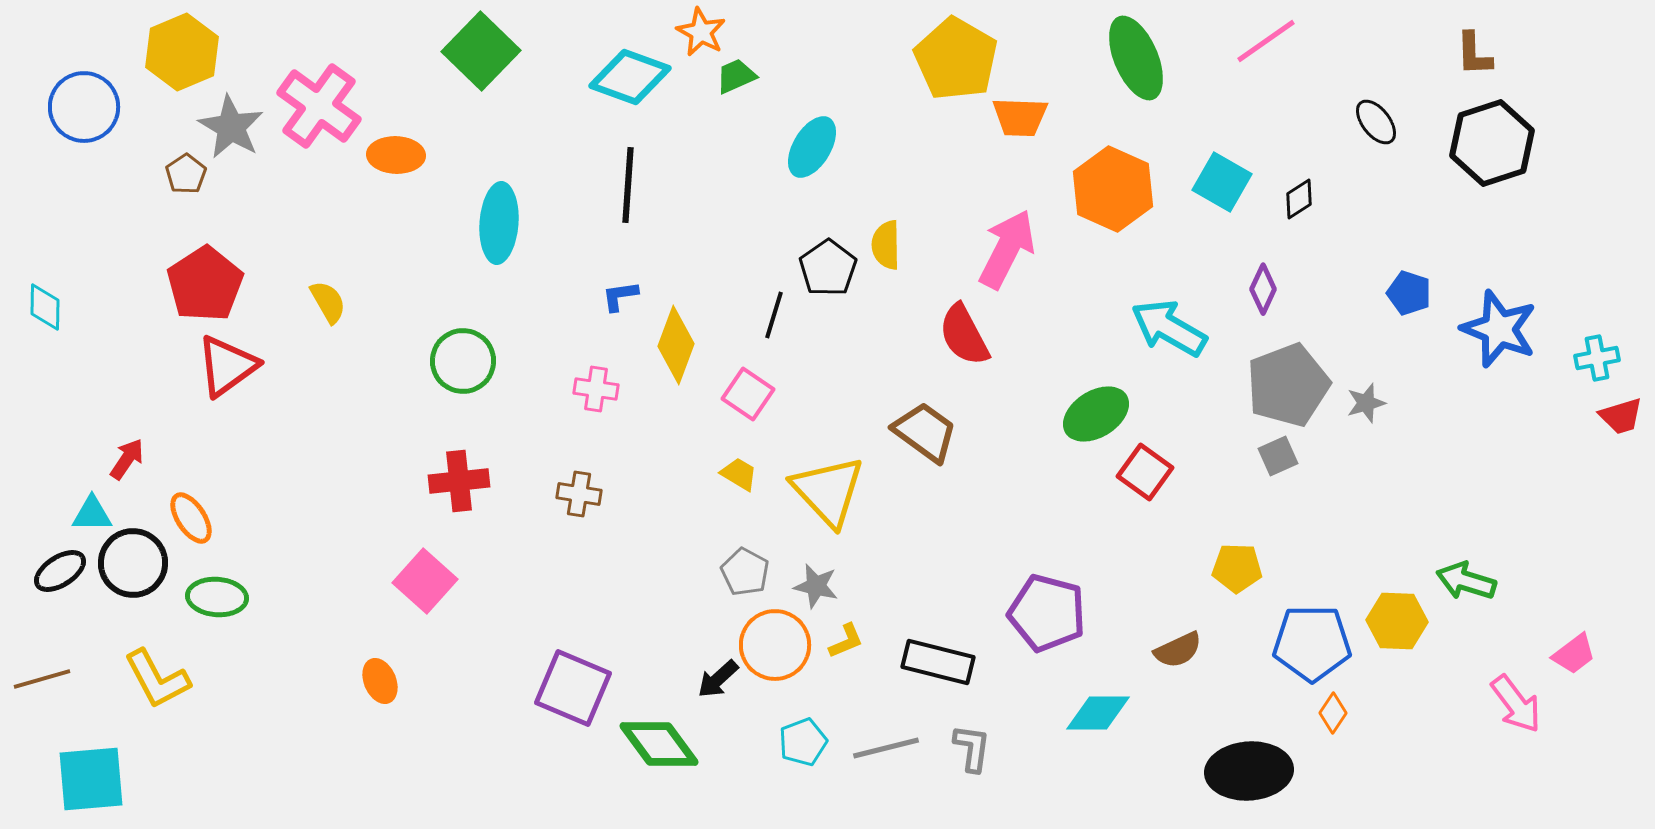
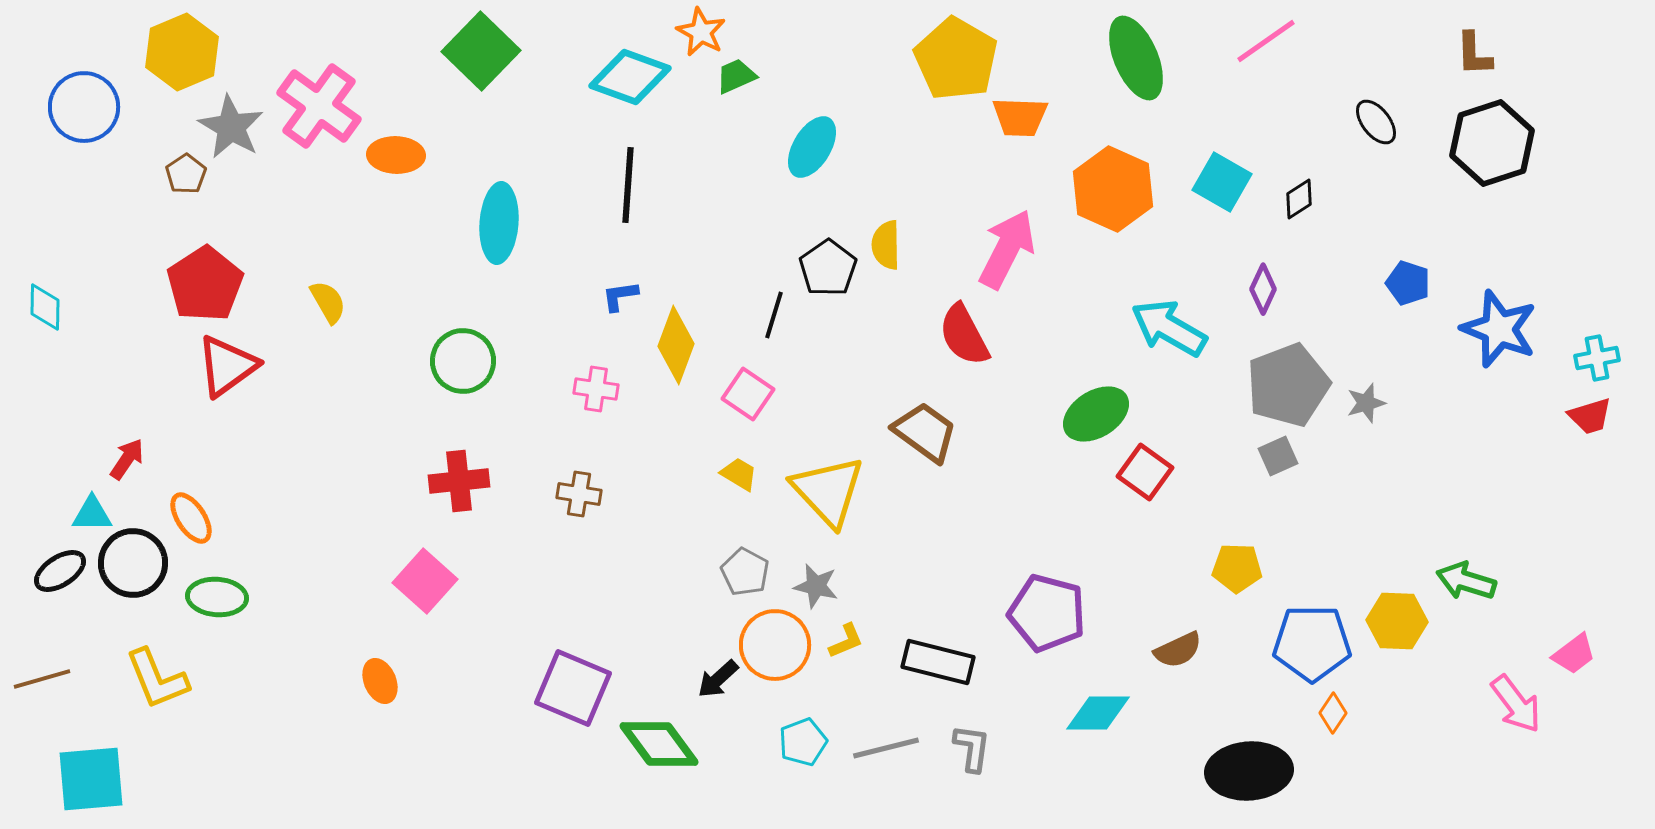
blue pentagon at (1409, 293): moved 1 px left, 10 px up
red trapezoid at (1621, 416): moved 31 px left
yellow L-shape at (157, 679): rotated 6 degrees clockwise
